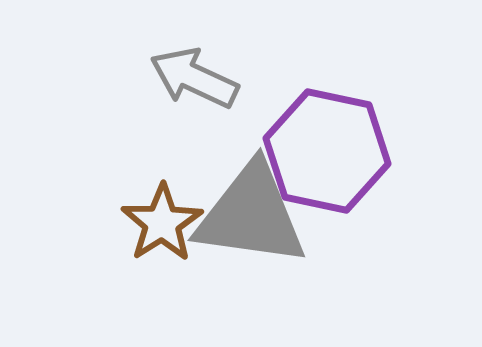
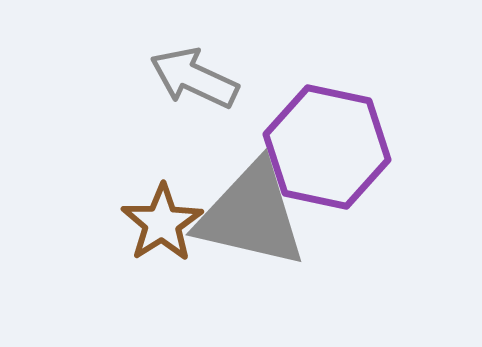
purple hexagon: moved 4 px up
gray triangle: rotated 5 degrees clockwise
